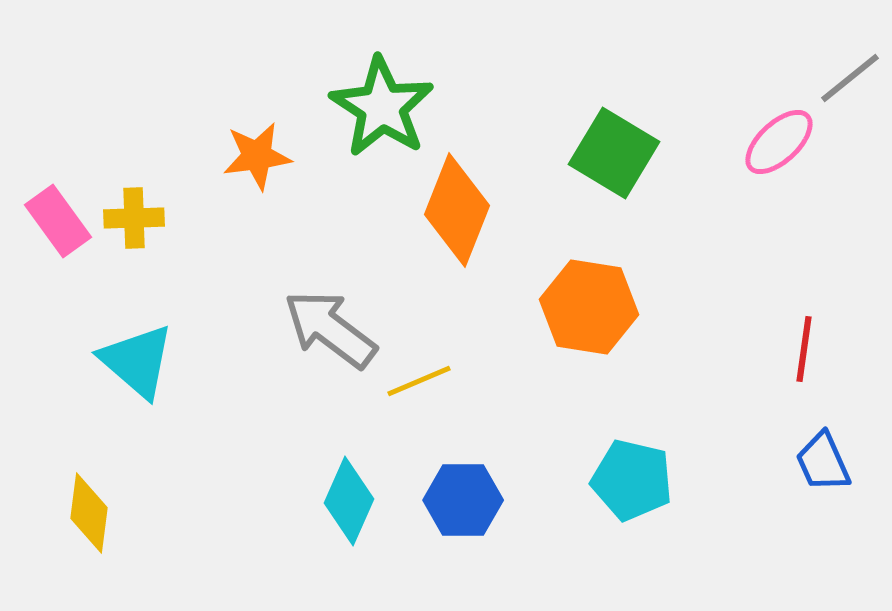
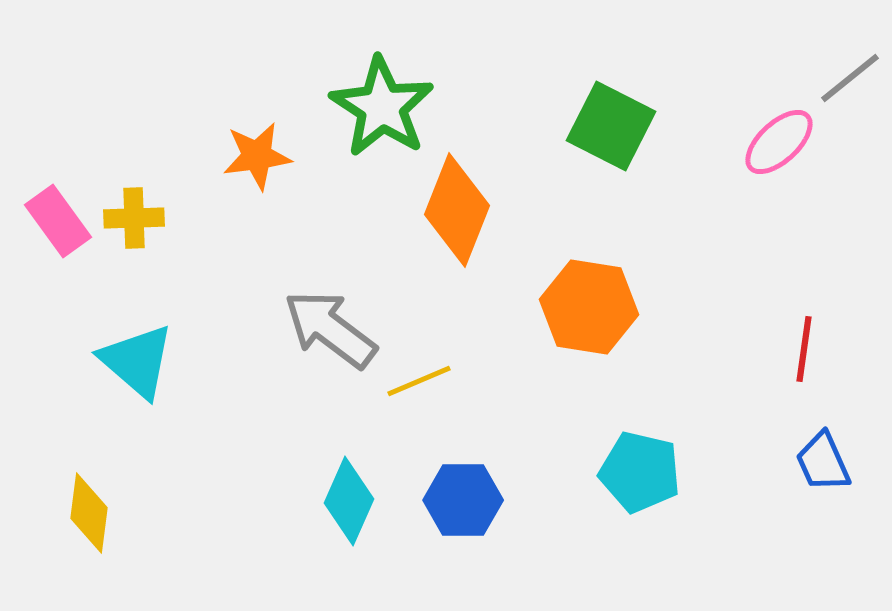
green square: moved 3 px left, 27 px up; rotated 4 degrees counterclockwise
cyan pentagon: moved 8 px right, 8 px up
